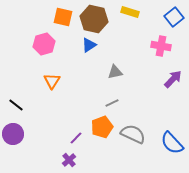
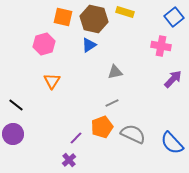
yellow rectangle: moved 5 px left
